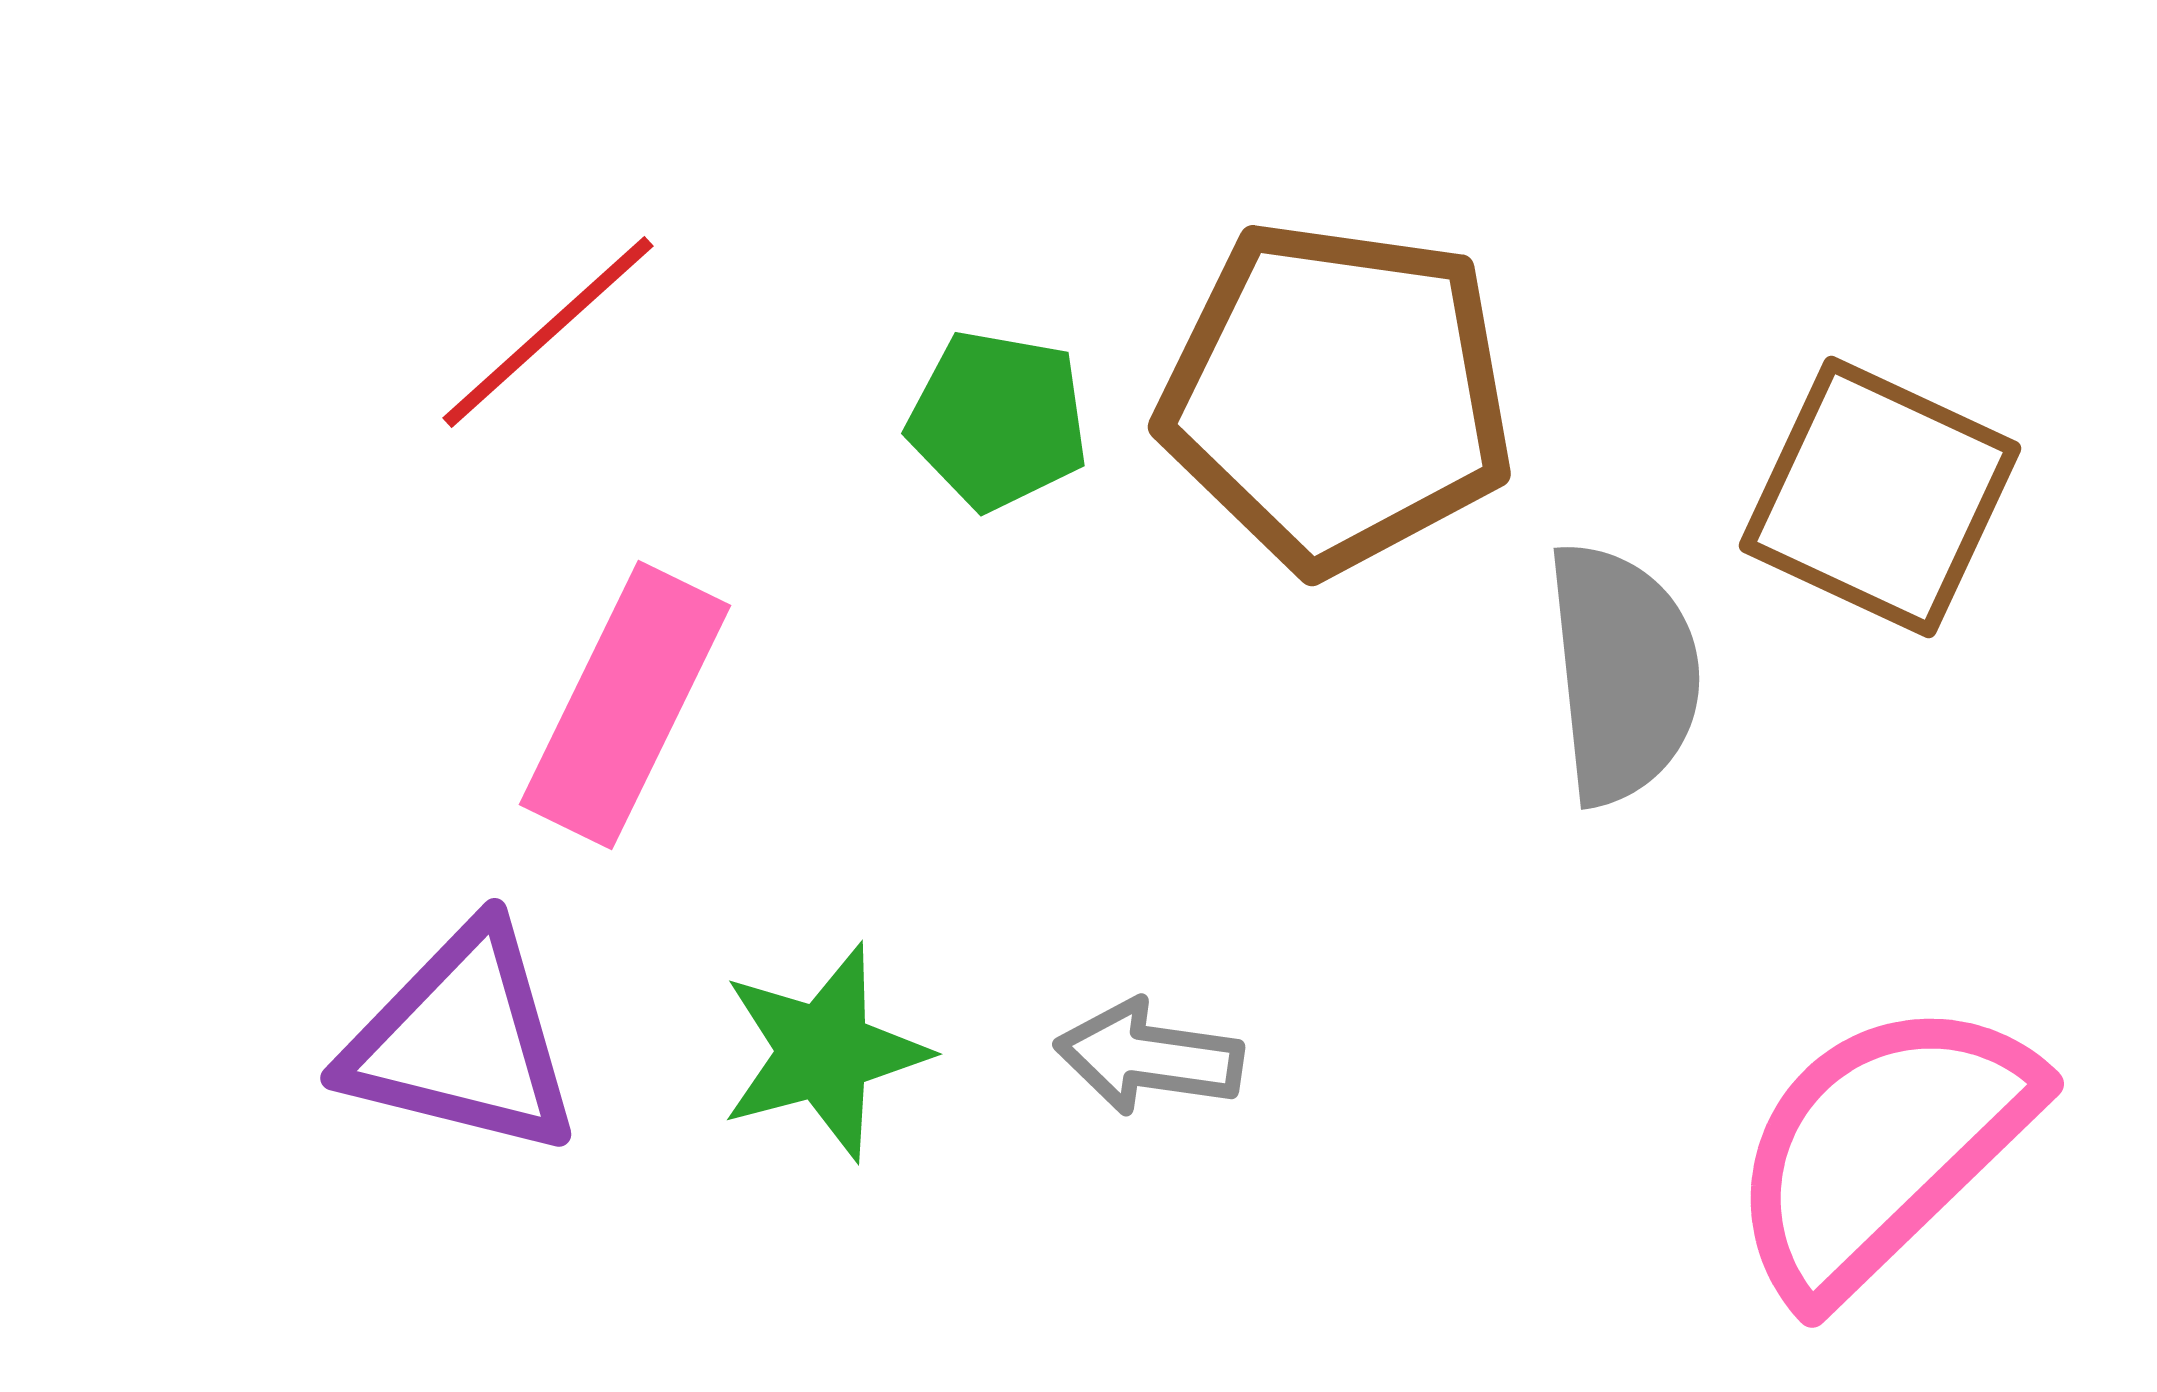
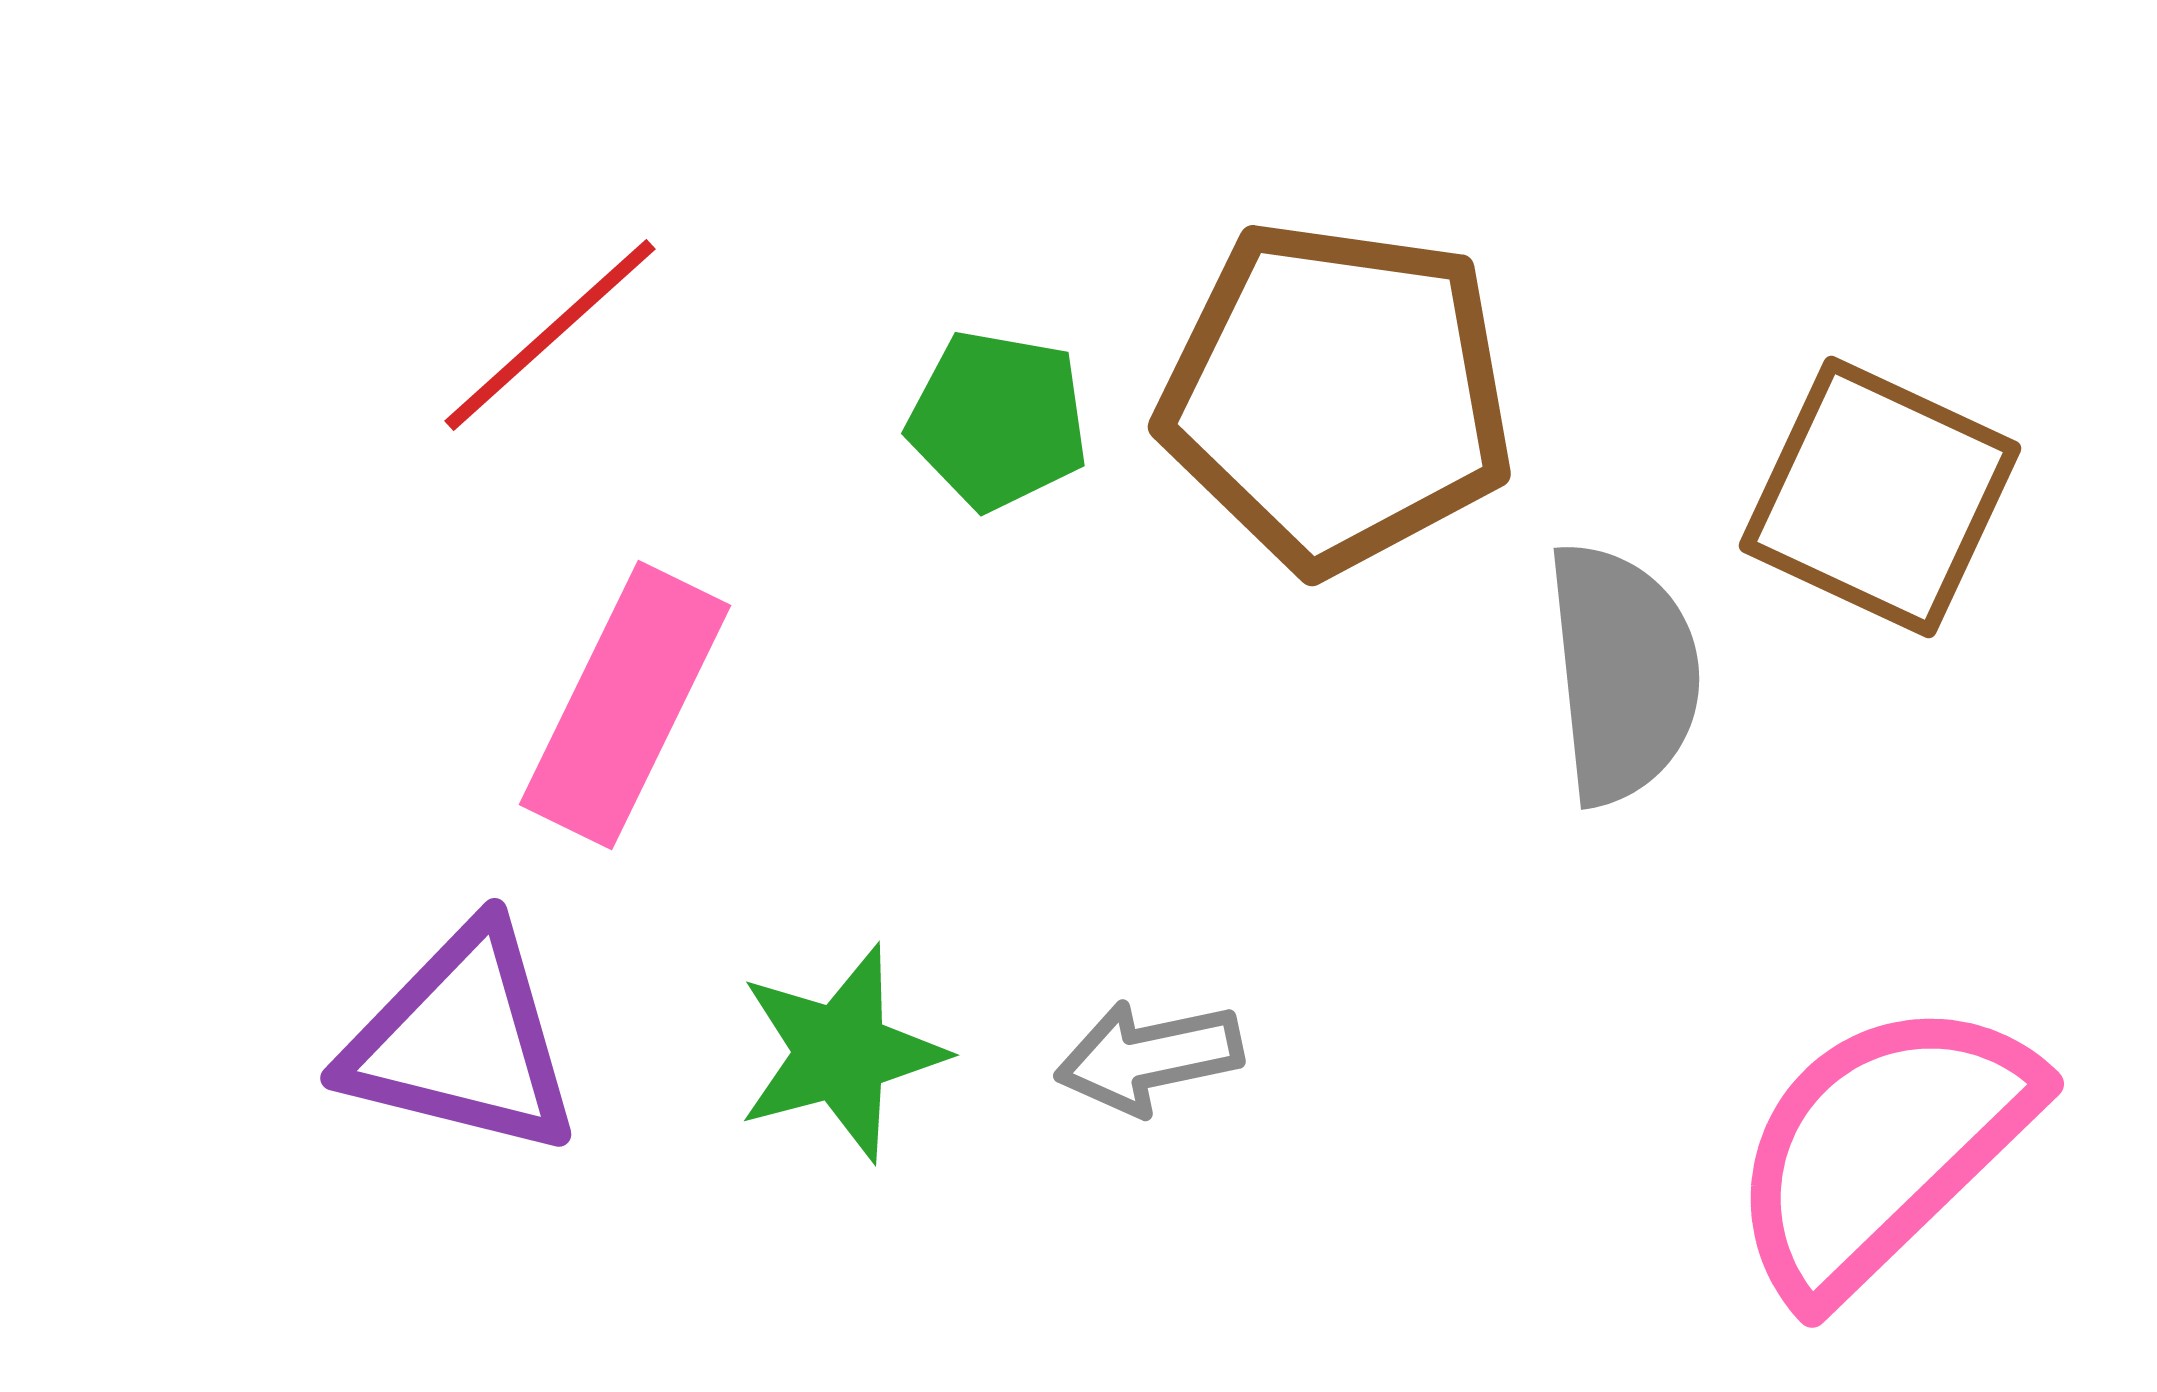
red line: moved 2 px right, 3 px down
green star: moved 17 px right, 1 px down
gray arrow: rotated 20 degrees counterclockwise
